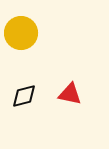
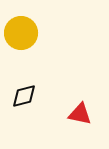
red triangle: moved 10 px right, 20 px down
